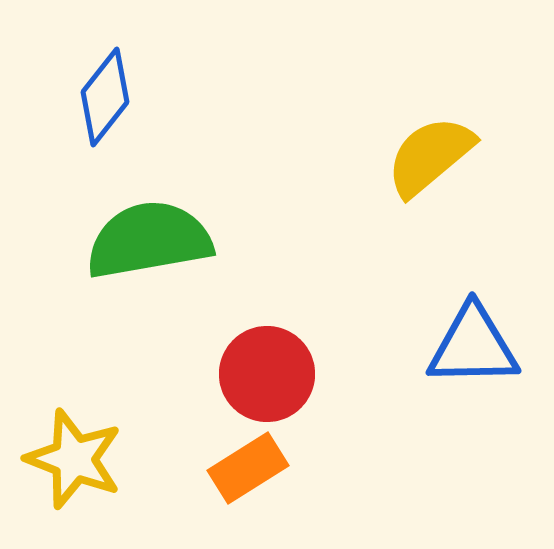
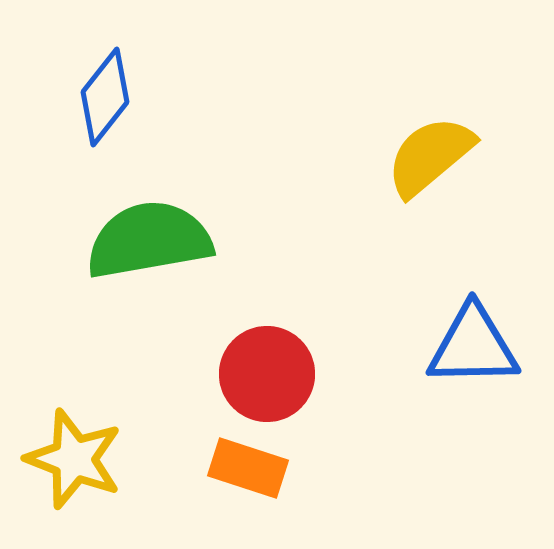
orange rectangle: rotated 50 degrees clockwise
